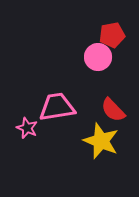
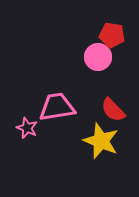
red pentagon: rotated 20 degrees clockwise
